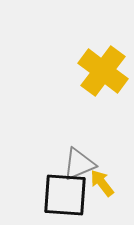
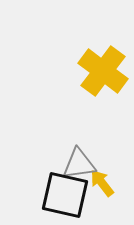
gray triangle: rotated 15 degrees clockwise
black square: rotated 9 degrees clockwise
